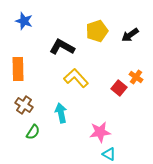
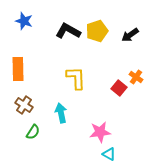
black L-shape: moved 6 px right, 16 px up
yellow L-shape: rotated 40 degrees clockwise
